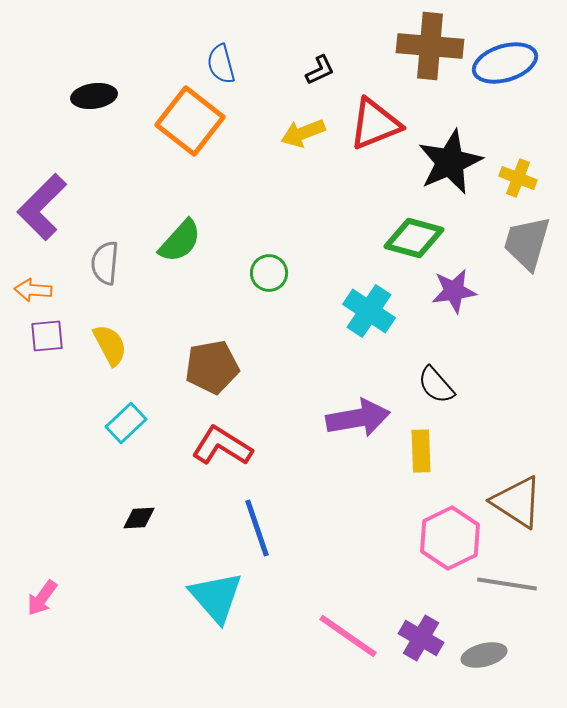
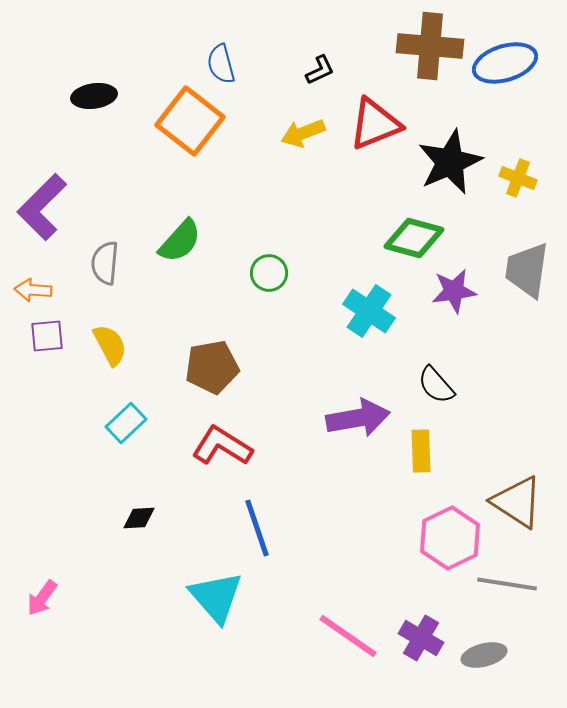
gray trapezoid: moved 27 px down; rotated 8 degrees counterclockwise
